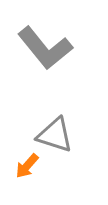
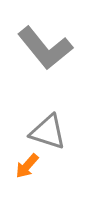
gray triangle: moved 7 px left, 3 px up
